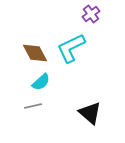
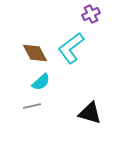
purple cross: rotated 12 degrees clockwise
cyan L-shape: rotated 12 degrees counterclockwise
gray line: moved 1 px left
black triangle: rotated 25 degrees counterclockwise
